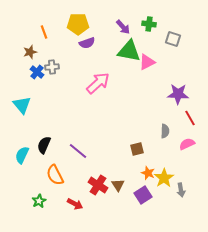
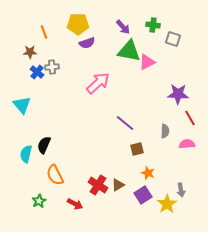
green cross: moved 4 px right, 1 px down
brown star: rotated 16 degrees clockwise
pink semicircle: rotated 21 degrees clockwise
purple line: moved 47 px right, 28 px up
cyan semicircle: moved 4 px right, 1 px up; rotated 12 degrees counterclockwise
yellow star: moved 3 px right, 26 px down
brown triangle: rotated 32 degrees clockwise
